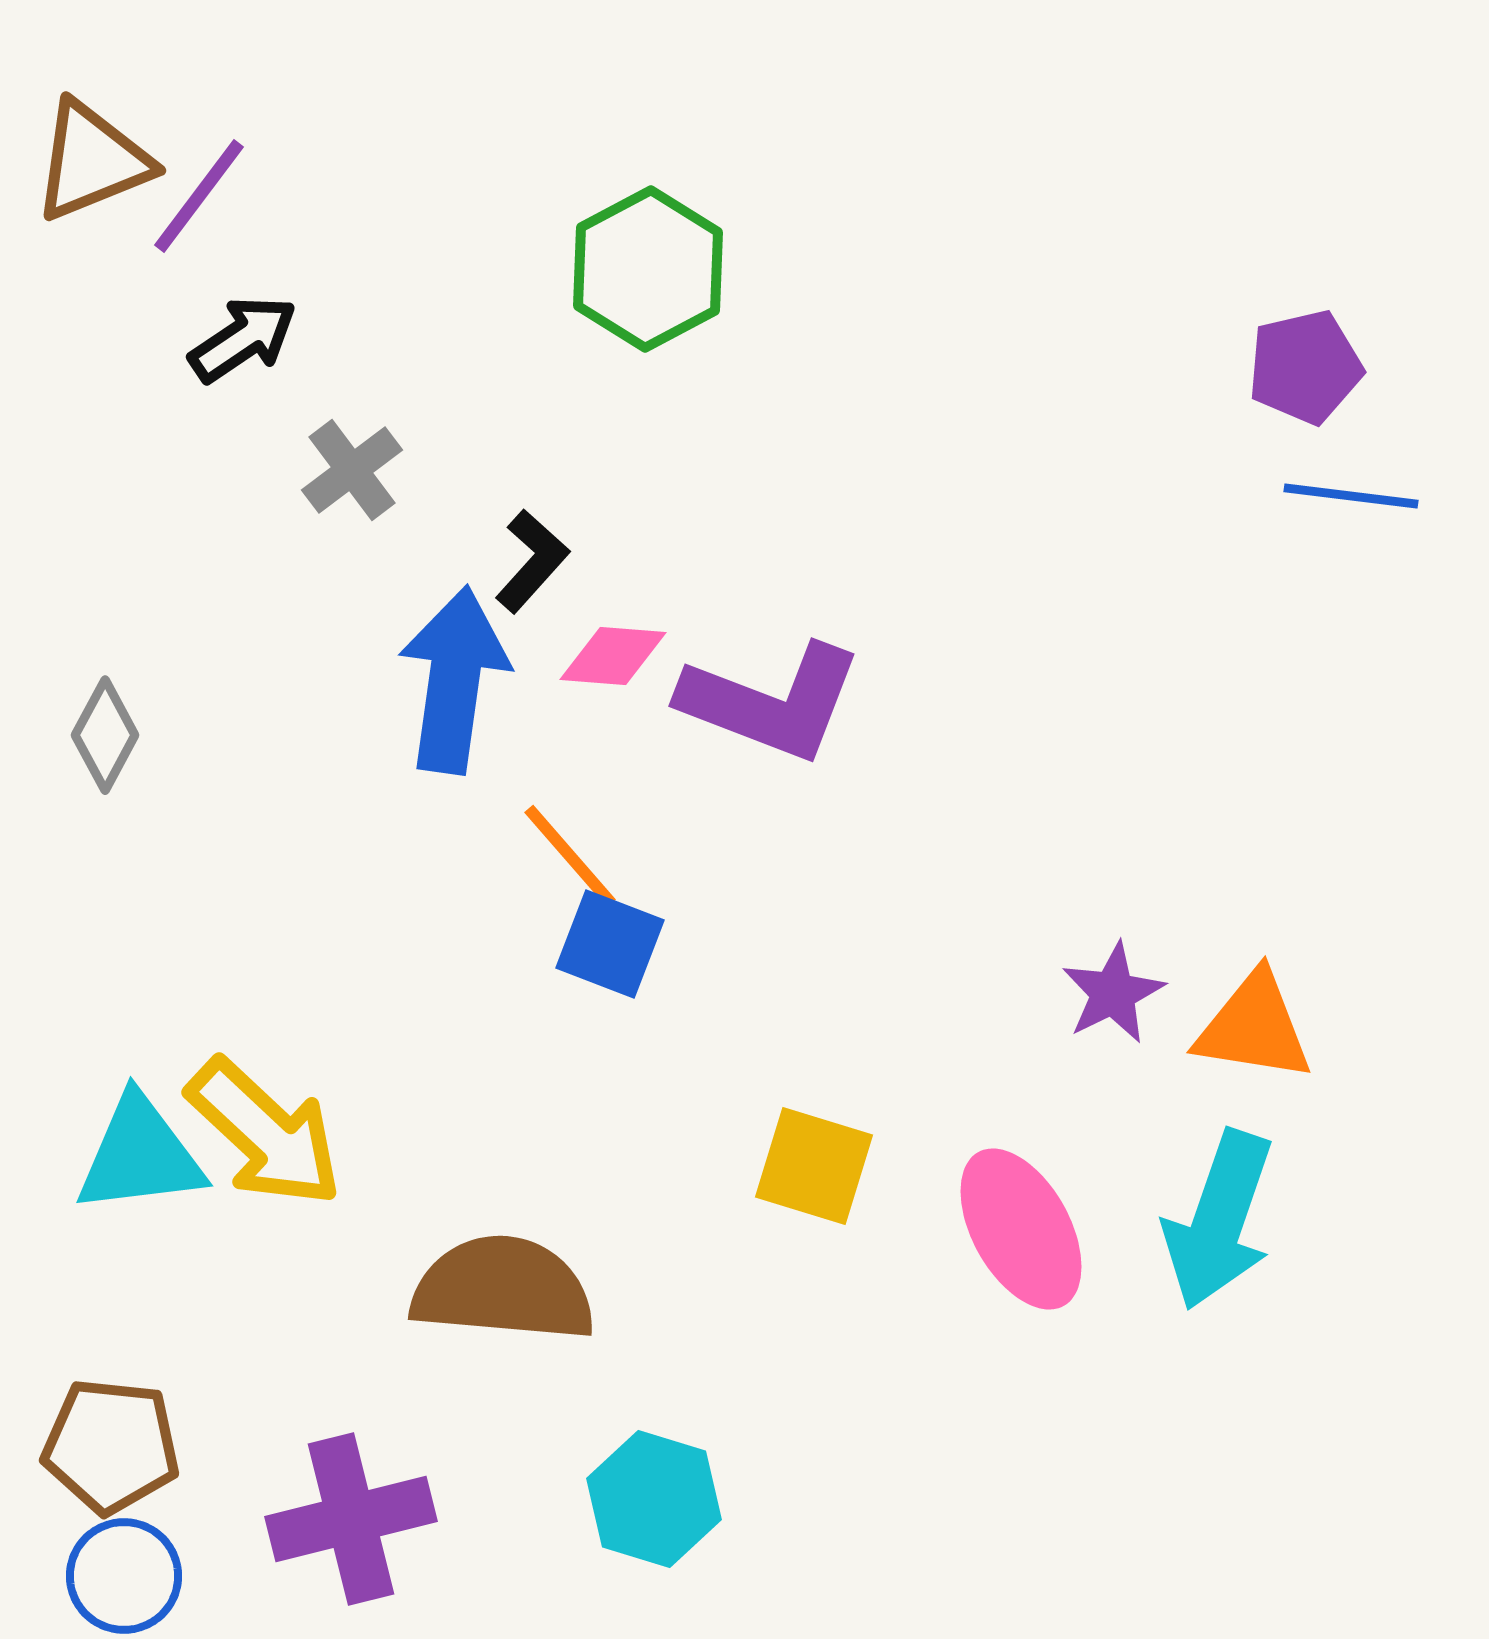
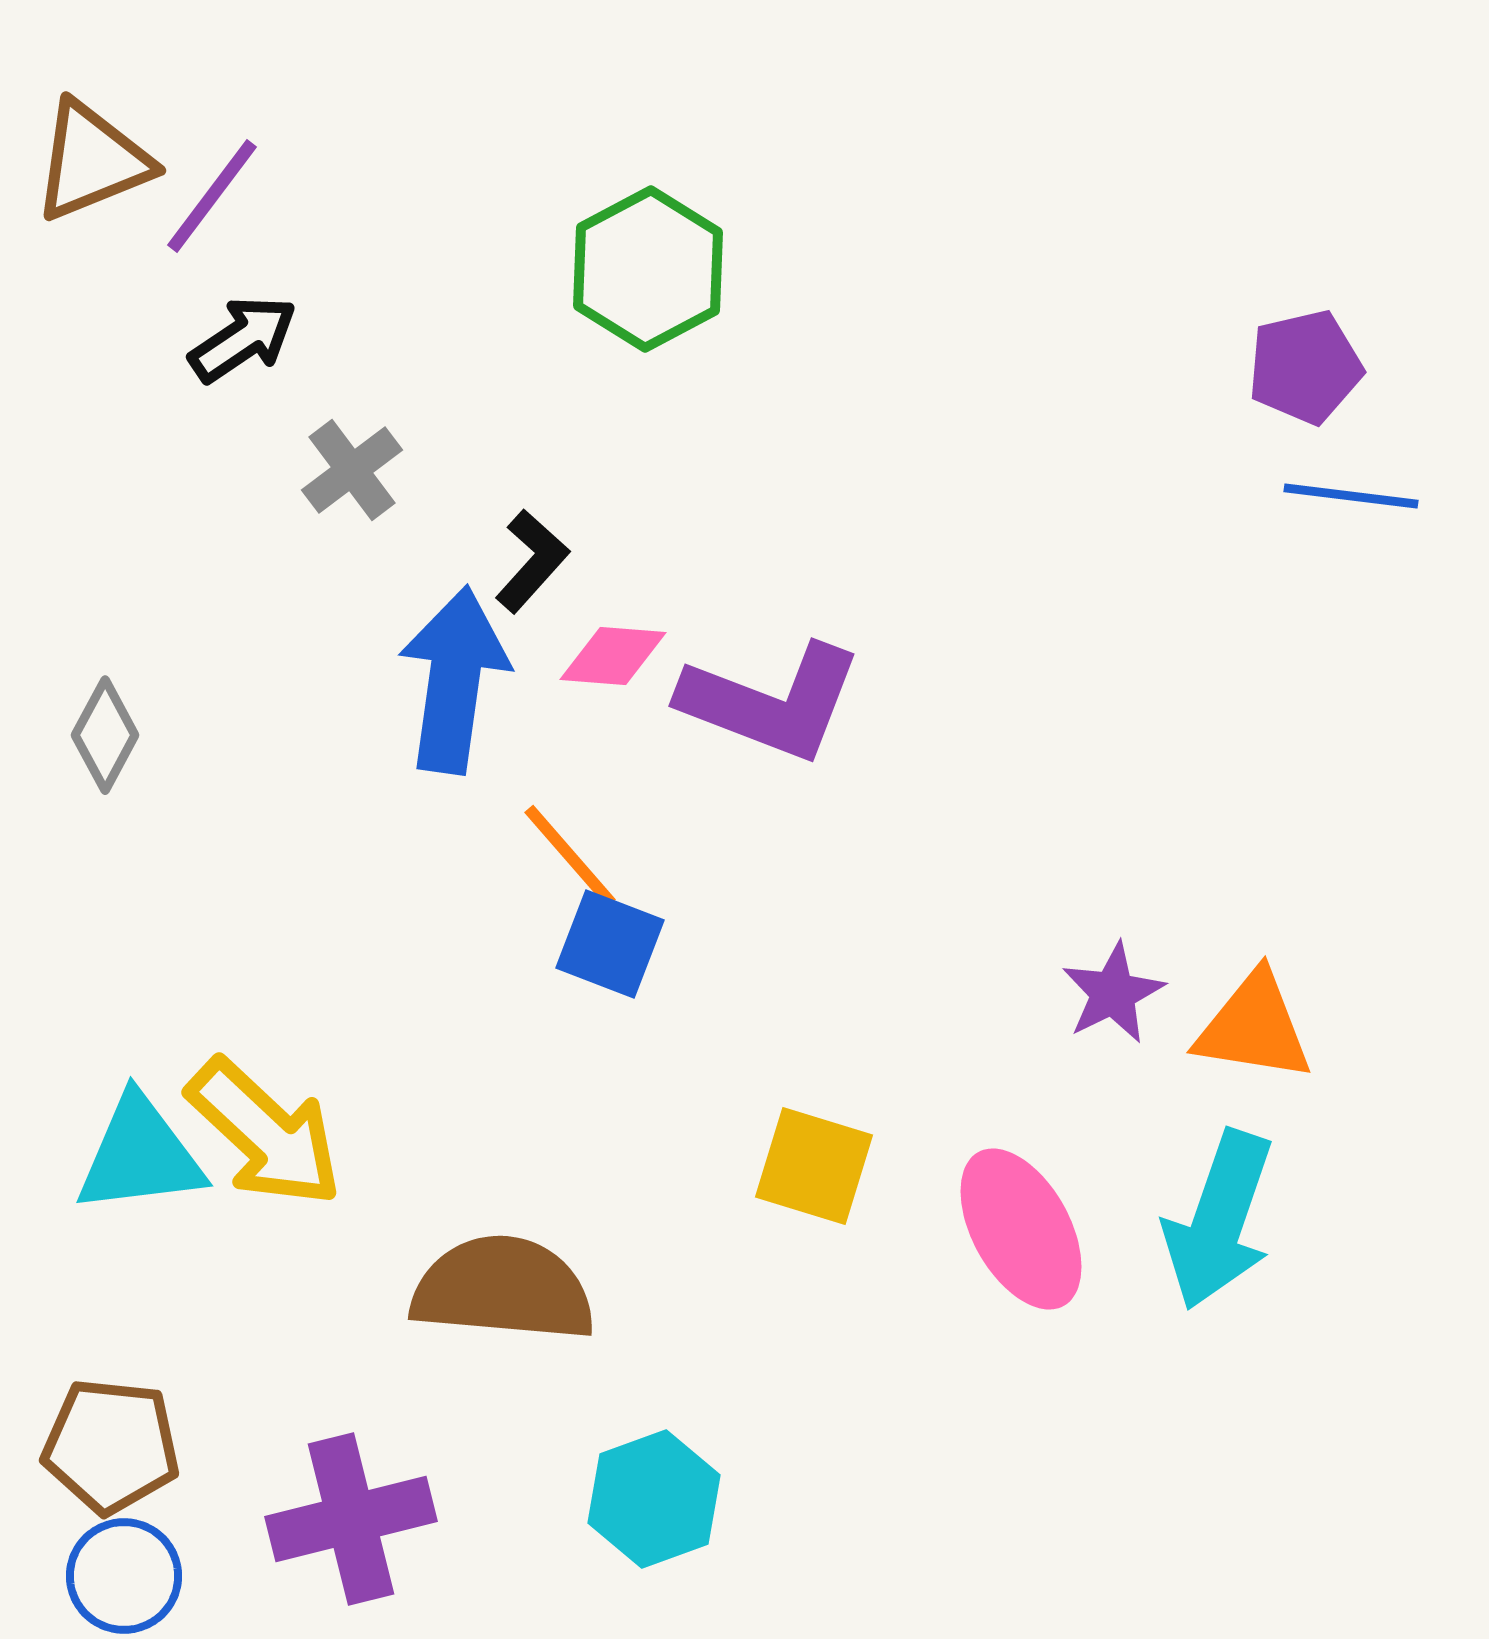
purple line: moved 13 px right
cyan hexagon: rotated 23 degrees clockwise
